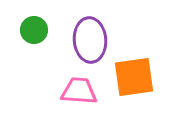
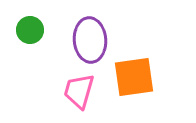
green circle: moved 4 px left
pink trapezoid: rotated 78 degrees counterclockwise
